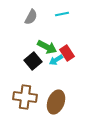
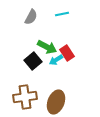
brown cross: rotated 15 degrees counterclockwise
